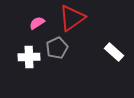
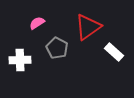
red triangle: moved 16 px right, 9 px down
gray pentagon: rotated 20 degrees counterclockwise
white cross: moved 9 px left, 3 px down
